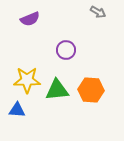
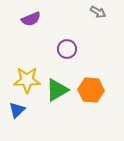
purple semicircle: moved 1 px right
purple circle: moved 1 px right, 1 px up
green triangle: rotated 25 degrees counterclockwise
blue triangle: rotated 48 degrees counterclockwise
